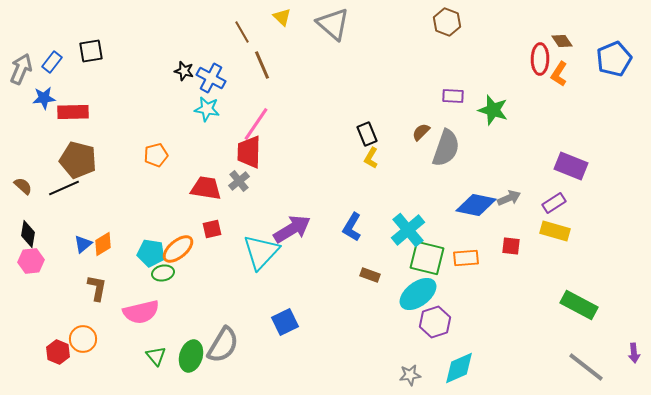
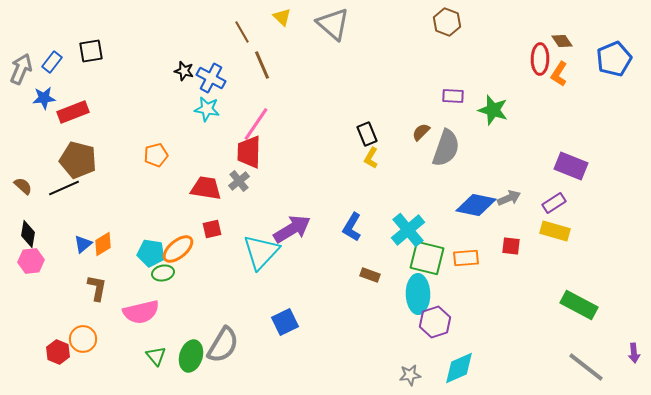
red rectangle at (73, 112): rotated 20 degrees counterclockwise
cyan ellipse at (418, 294): rotated 54 degrees counterclockwise
